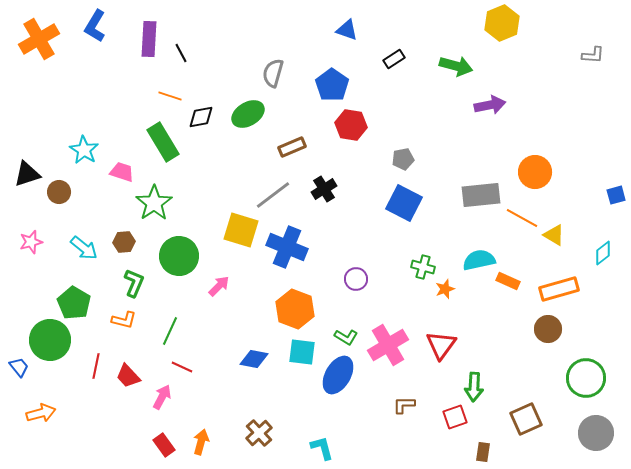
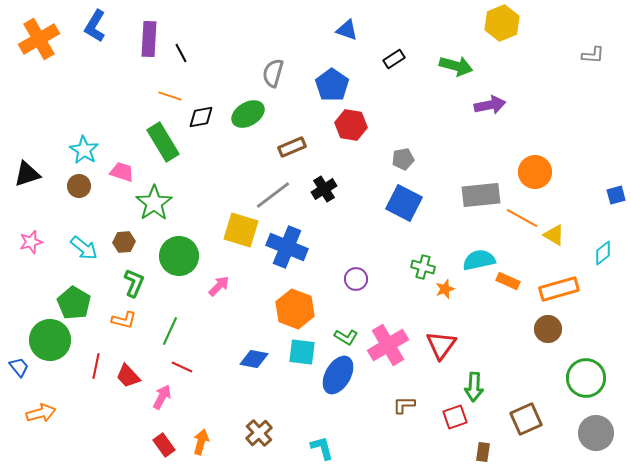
brown circle at (59, 192): moved 20 px right, 6 px up
